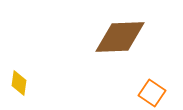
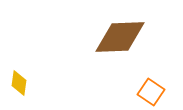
orange square: moved 1 px left, 1 px up
